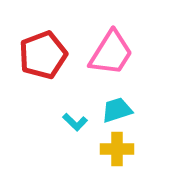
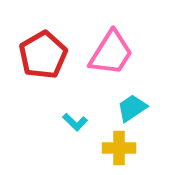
red pentagon: rotated 9 degrees counterclockwise
cyan trapezoid: moved 15 px right, 2 px up; rotated 16 degrees counterclockwise
yellow cross: moved 2 px right, 1 px up
